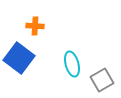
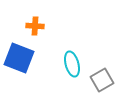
blue square: rotated 16 degrees counterclockwise
